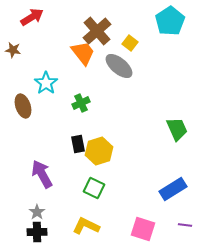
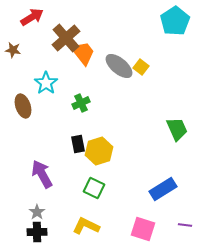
cyan pentagon: moved 5 px right
brown cross: moved 31 px left, 7 px down
yellow square: moved 11 px right, 24 px down
blue rectangle: moved 10 px left
